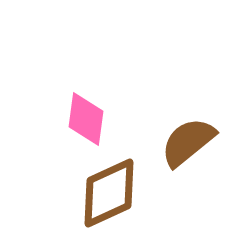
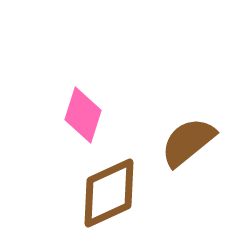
pink diamond: moved 3 px left, 4 px up; rotated 10 degrees clockwise
